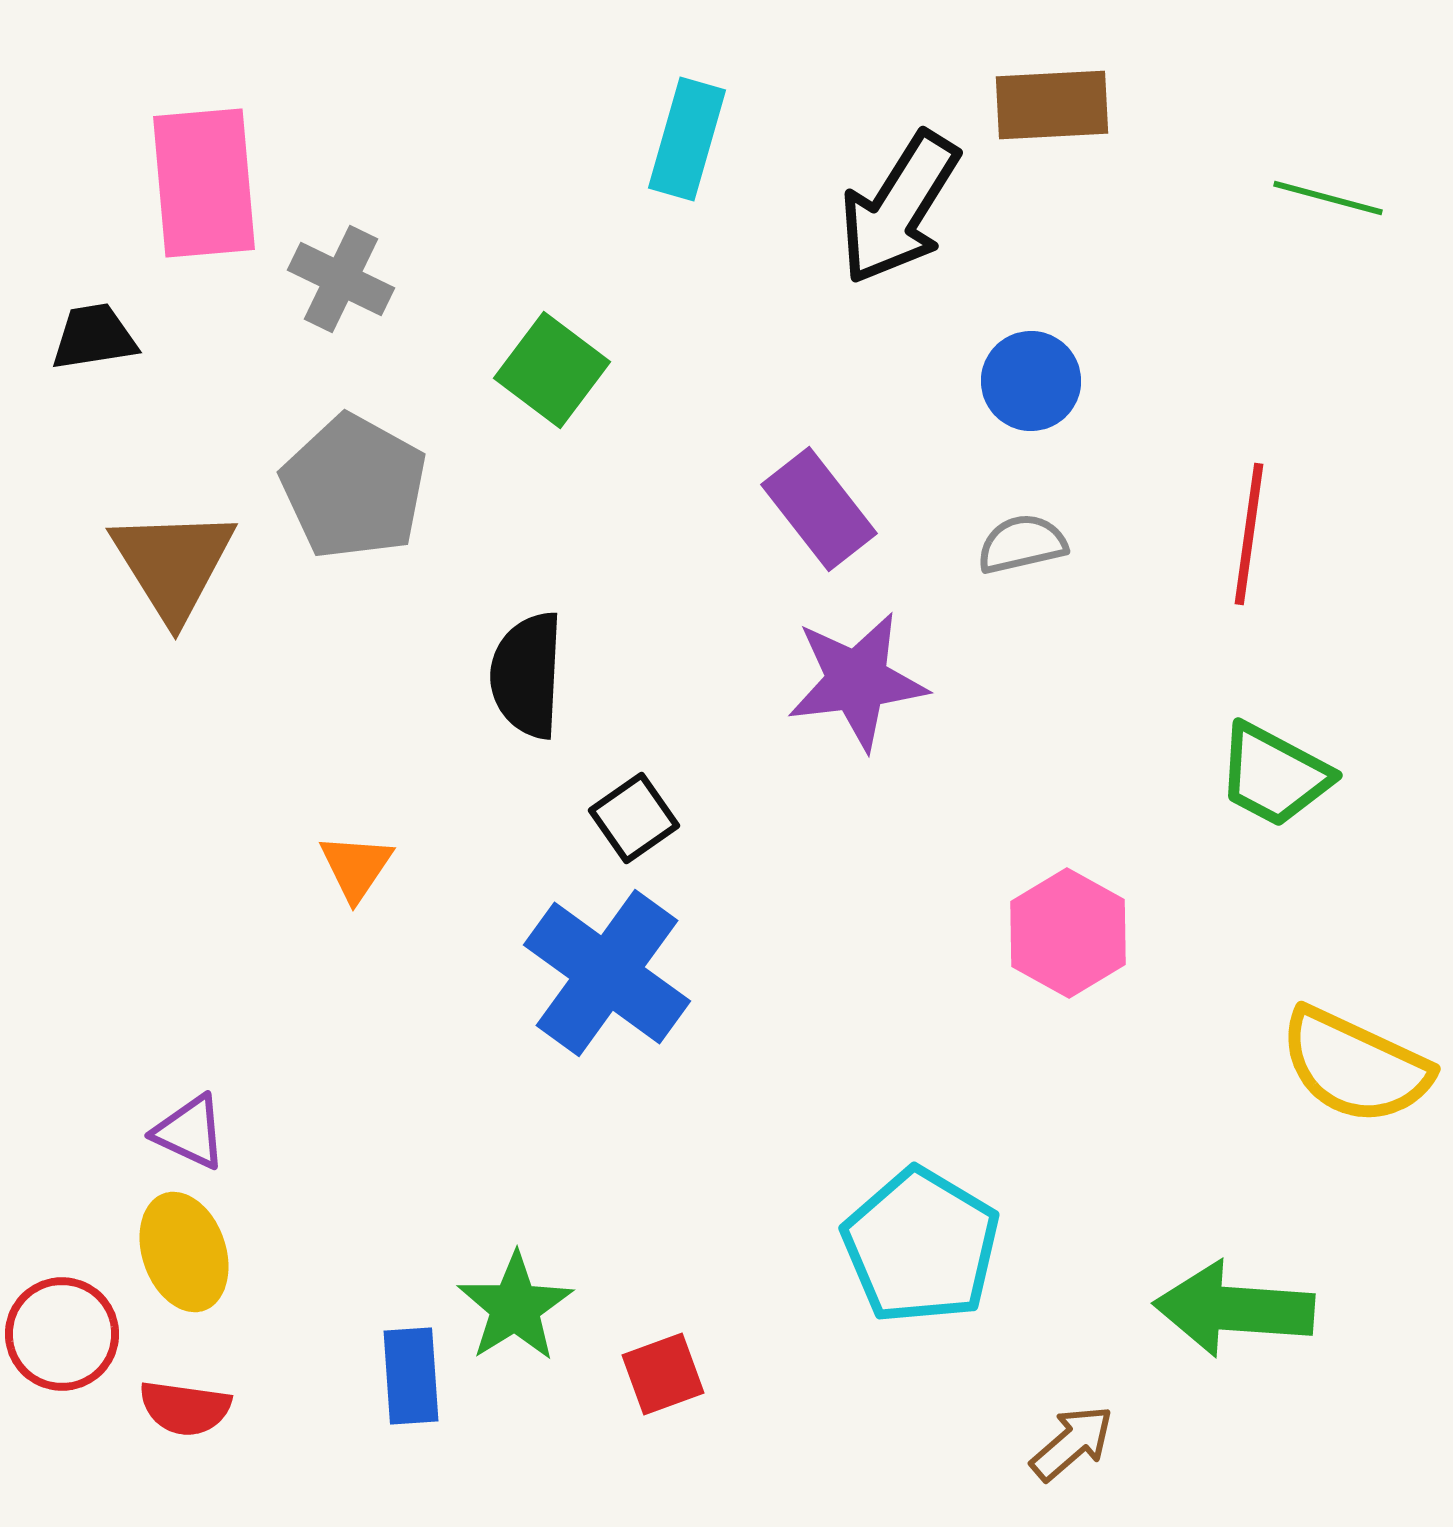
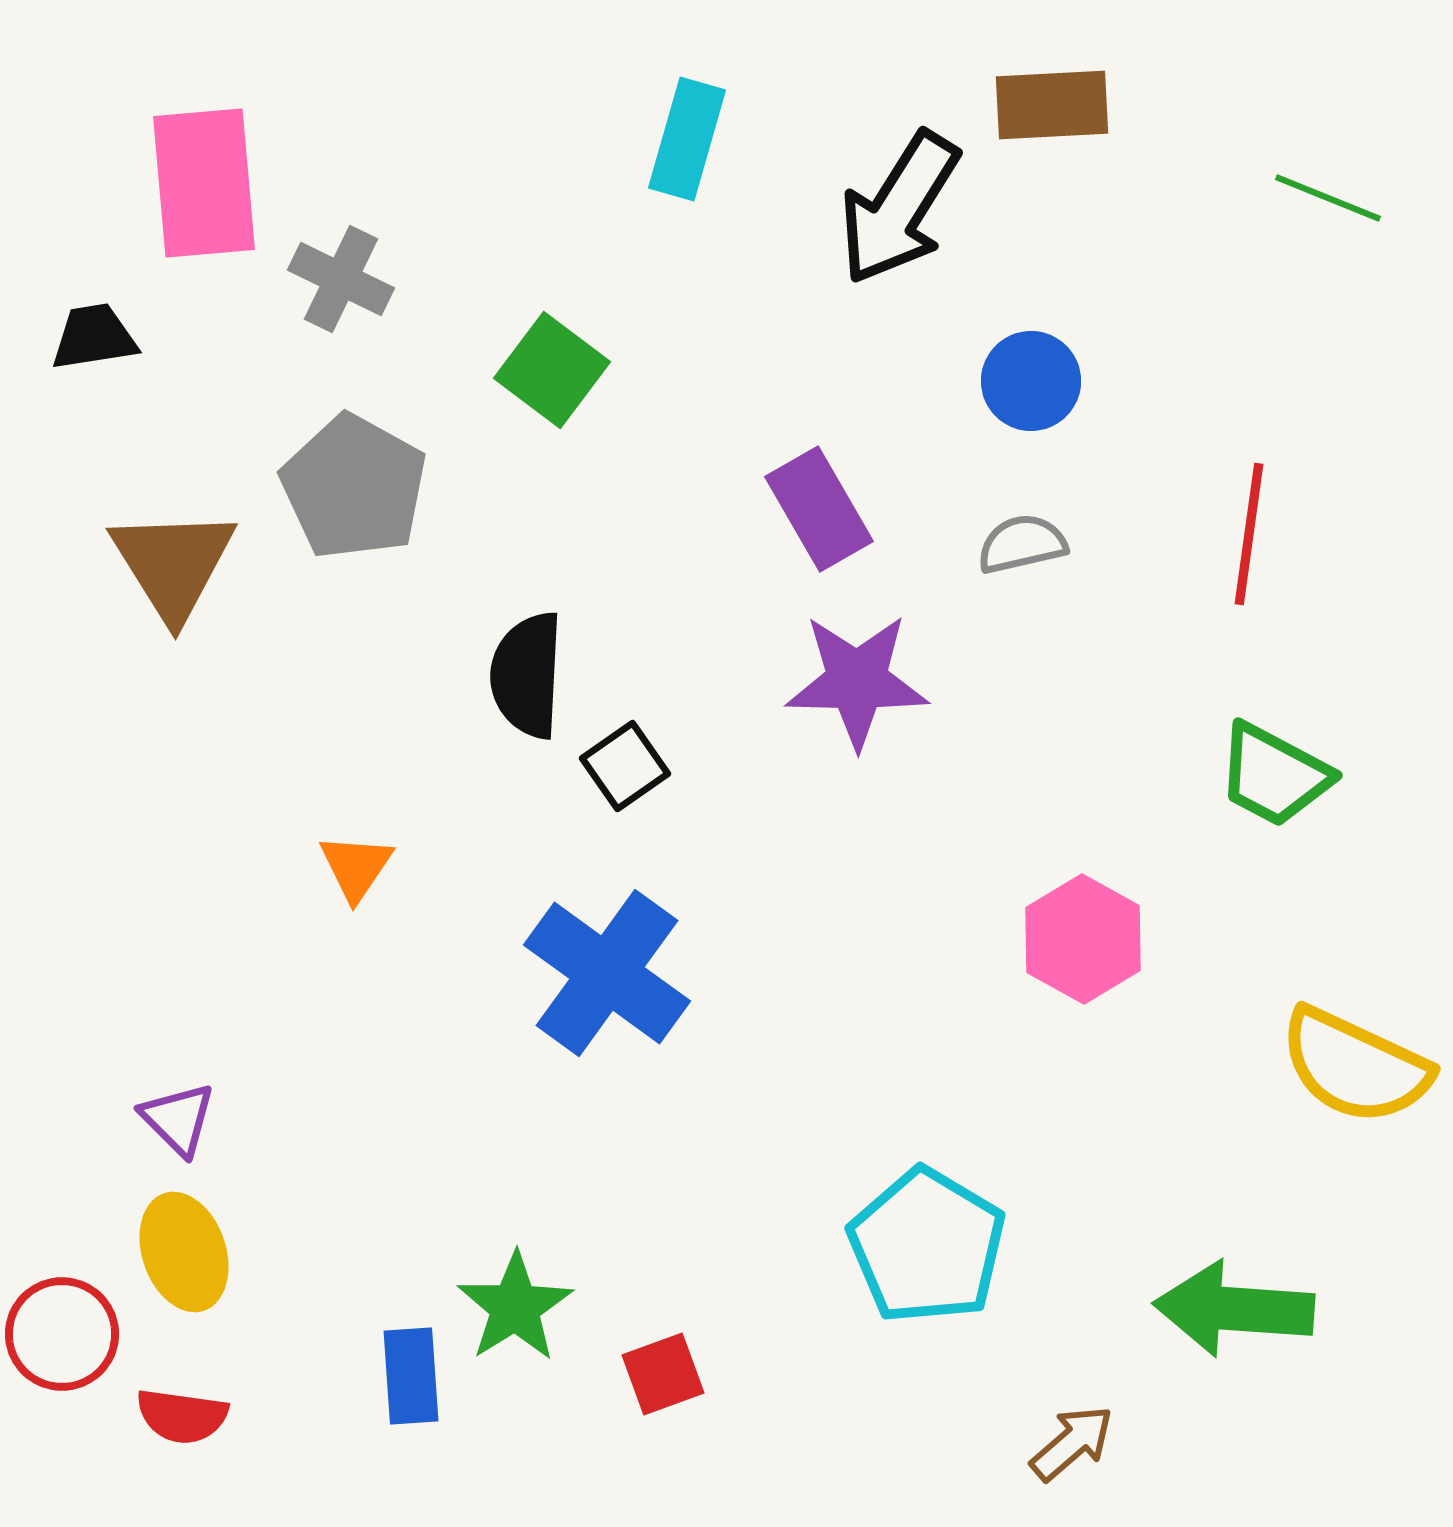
green line: rotated 7 degrees clockwise
purple rectangle: rotated 8 degrees clockwise
purple star: rotated 8 degrees clockwise
black square: moved 9 px left, 52 px up
pink hexagon: moved 15 px right, 6 px down
purple triangle: moved 12 px left, 13 px up; rotated 20 degrees clockwise
cyan pentagon: moved 6 px right
red semicircle: moved 3 px left, 8 px down
